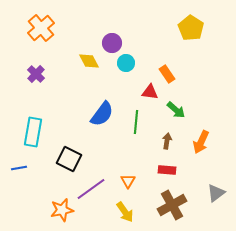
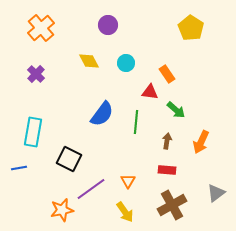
purple circle: moved 4 px left, 18 px up
